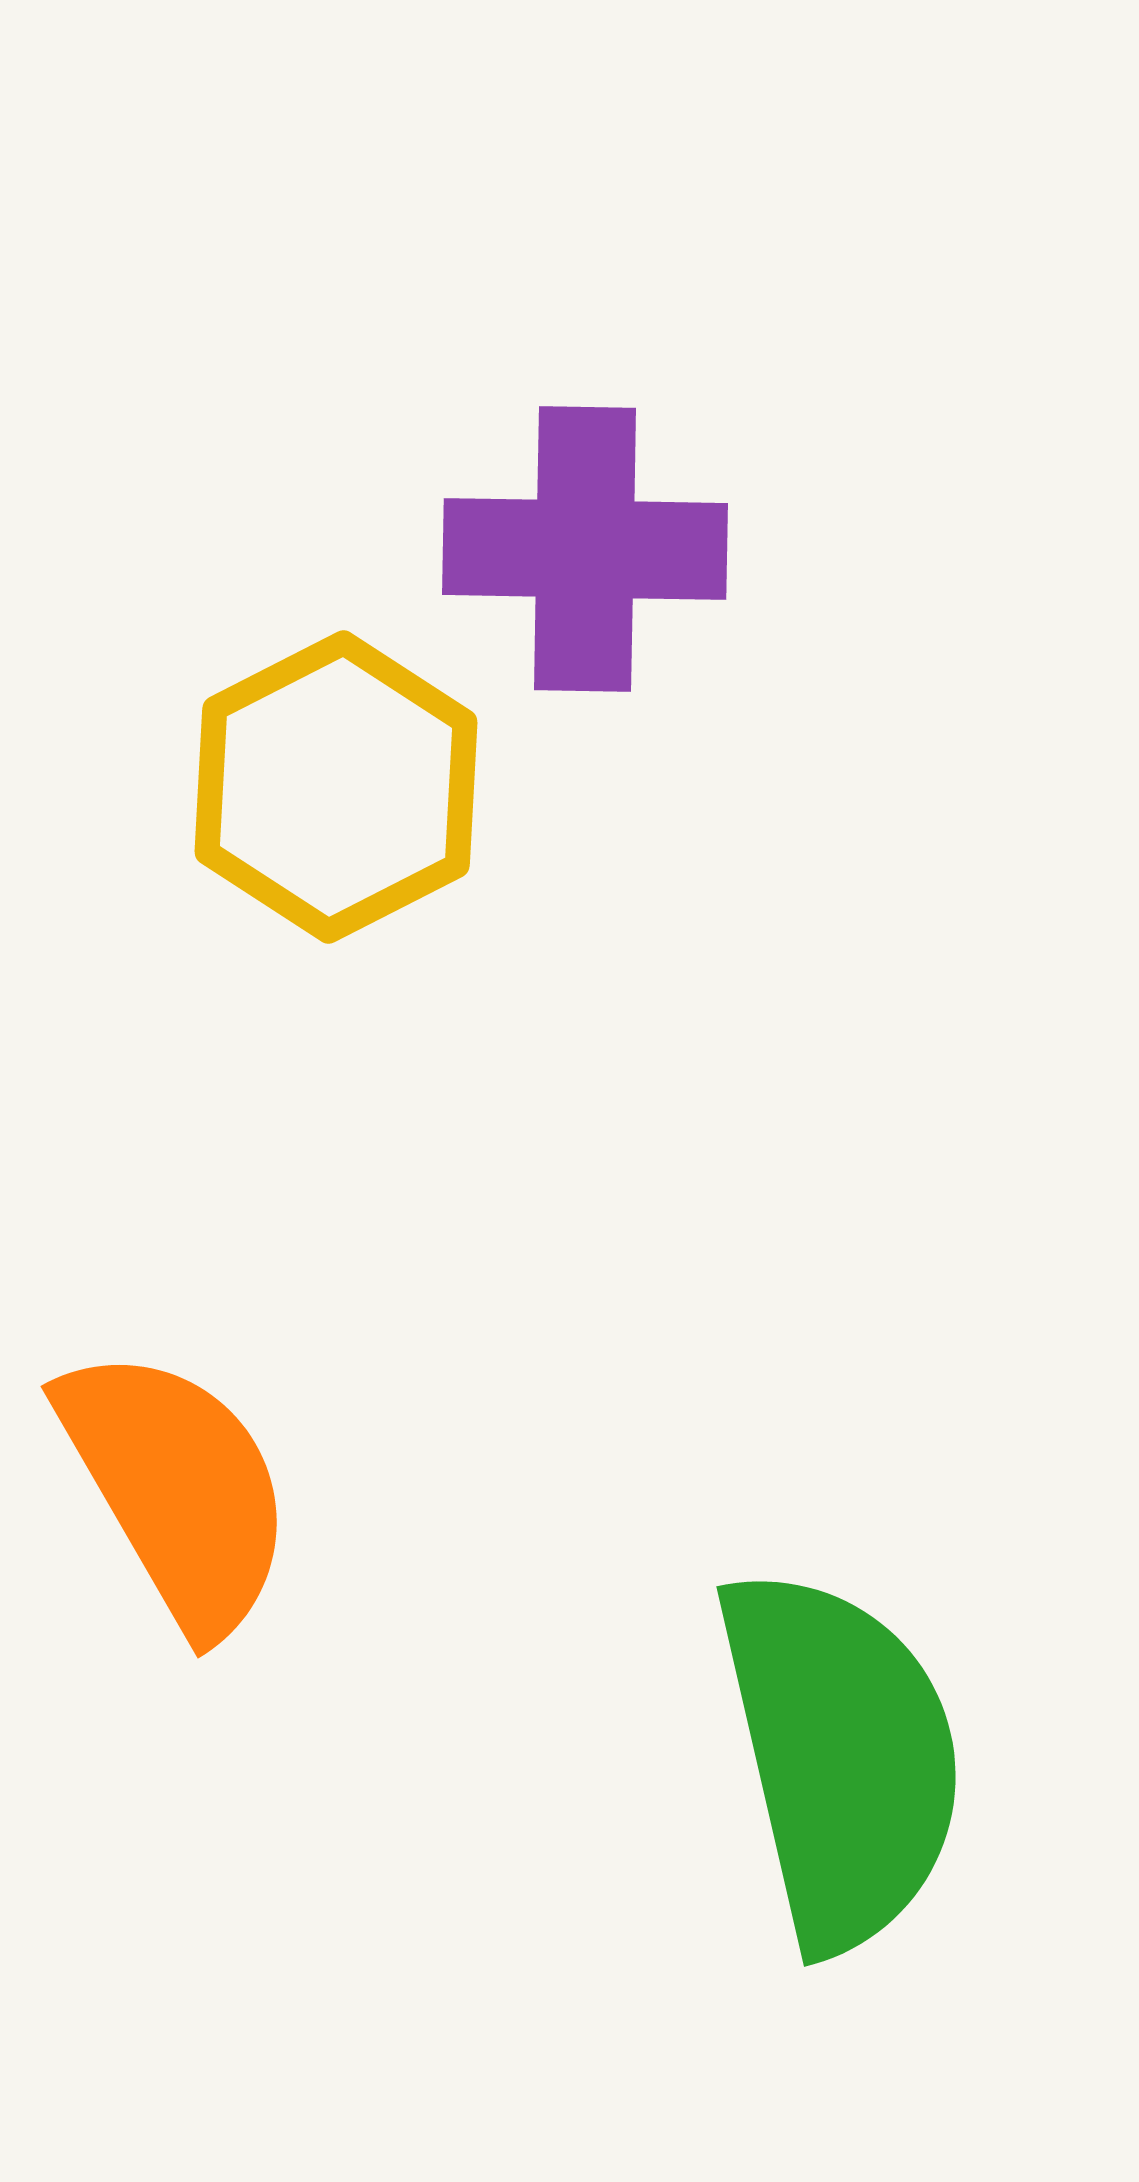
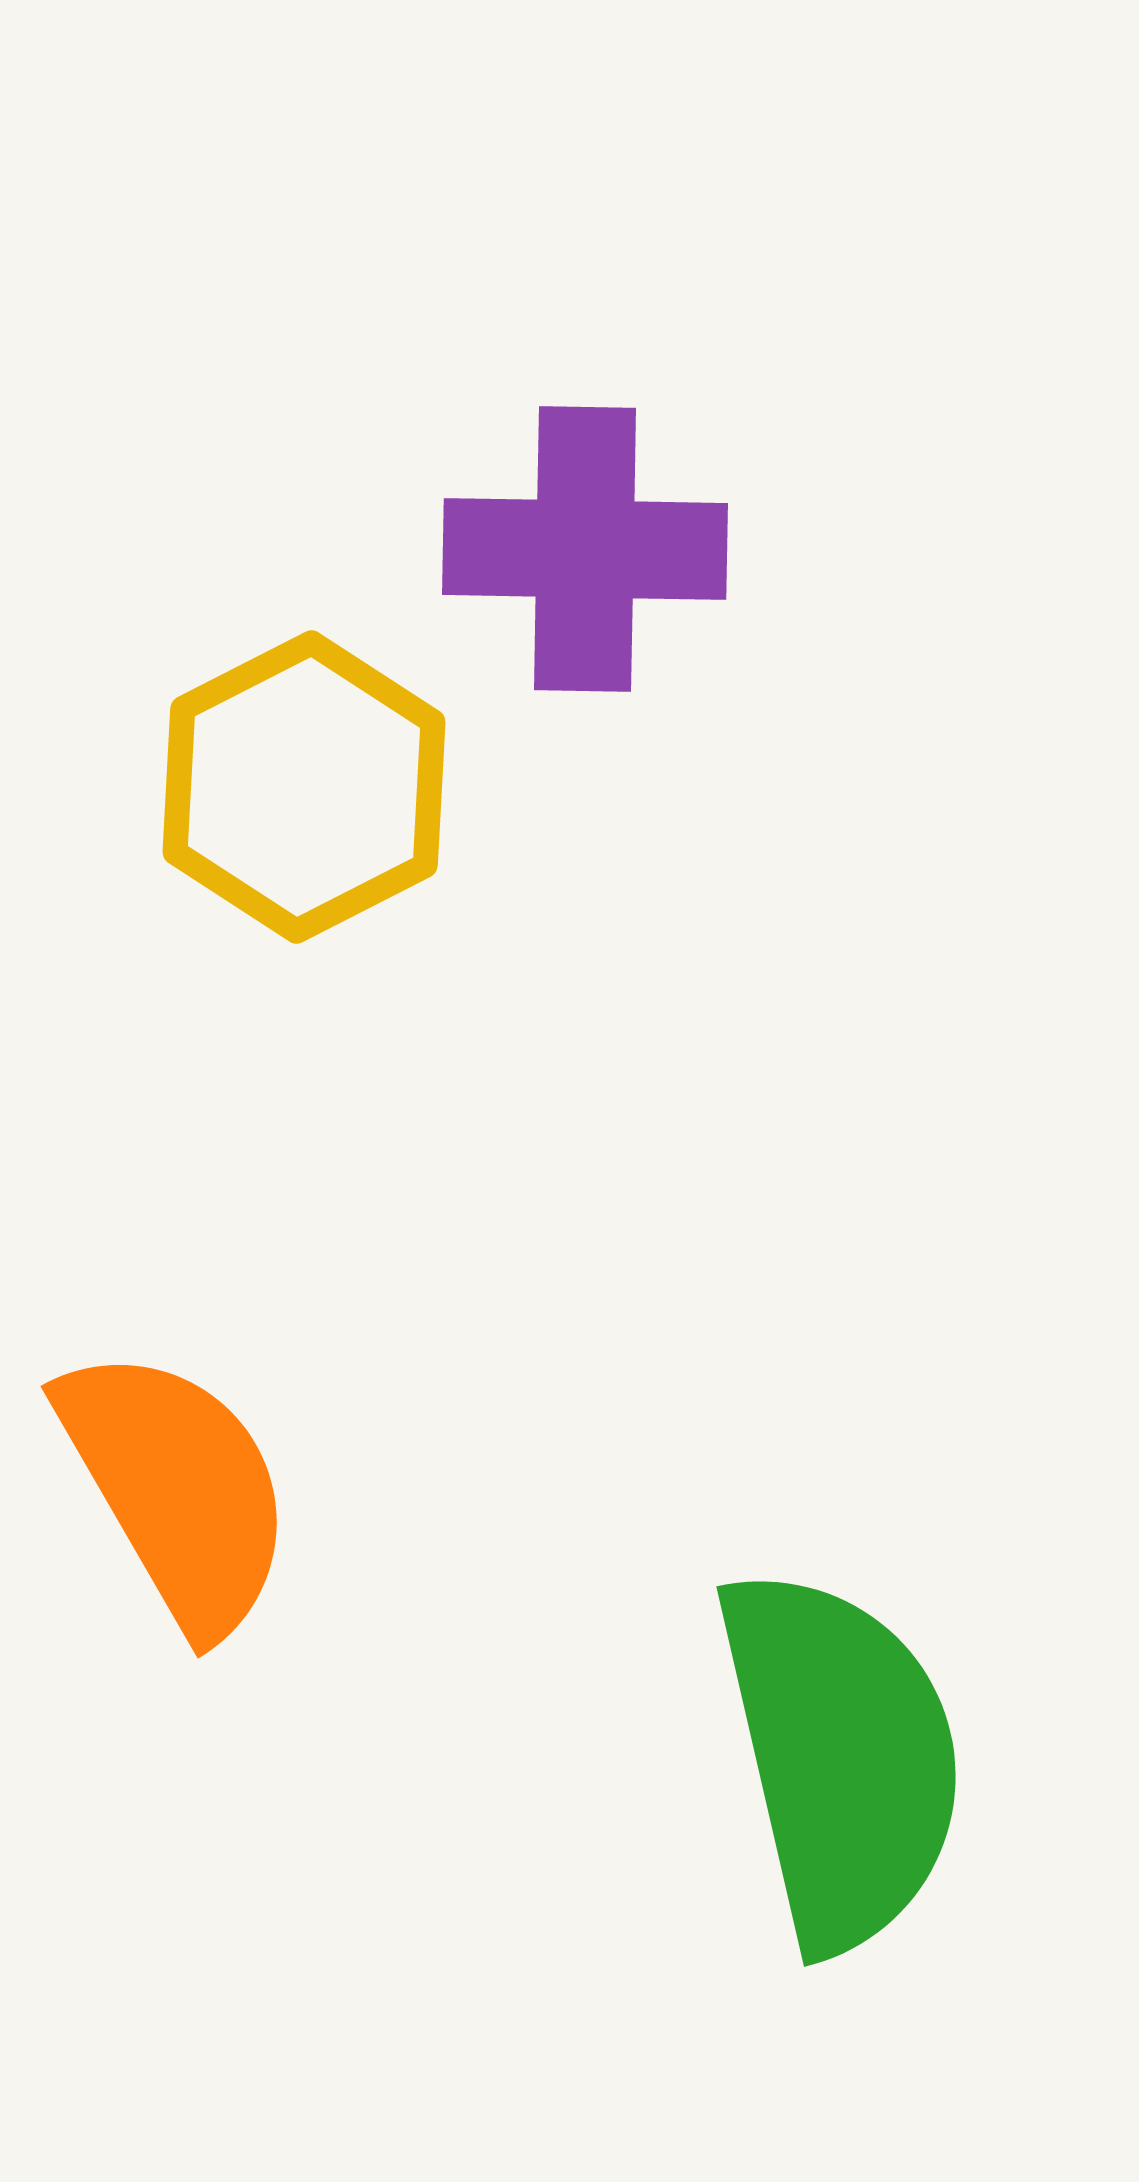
yellow hexagon: moved 32 px left
